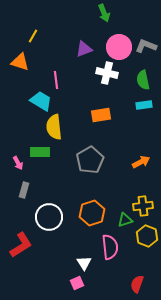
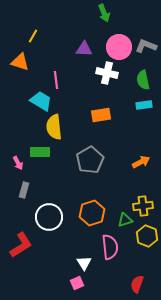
purple triangle: rotated 24 degrees clockwise
